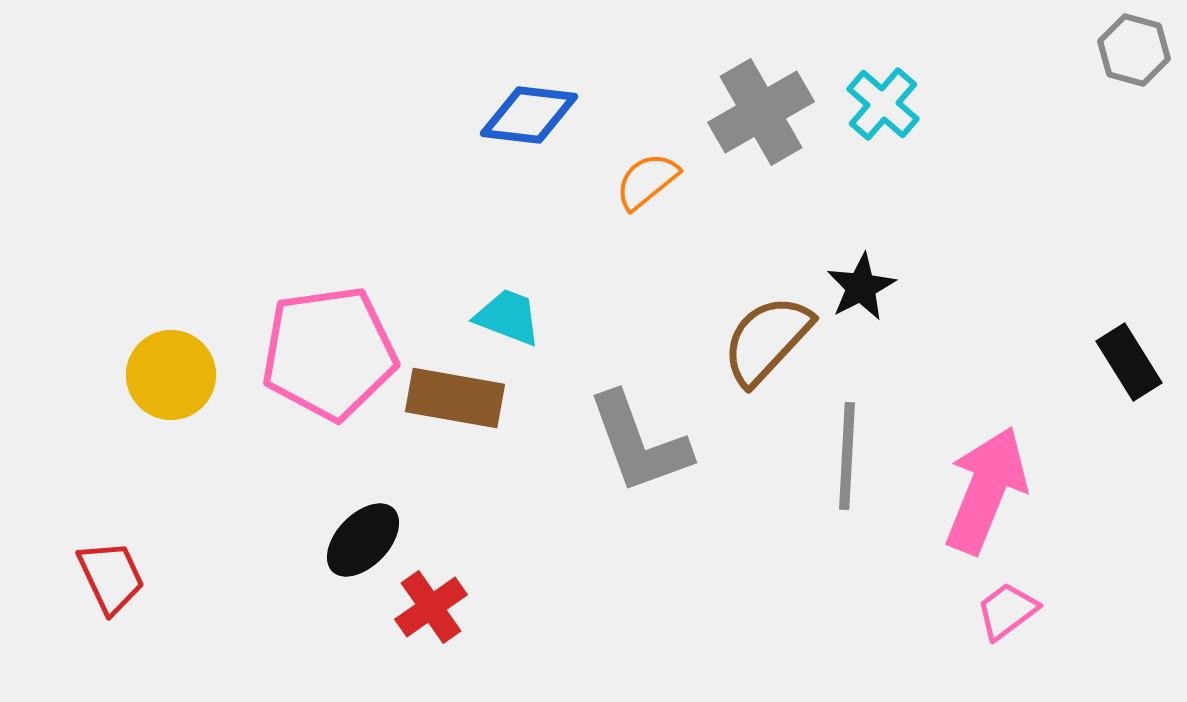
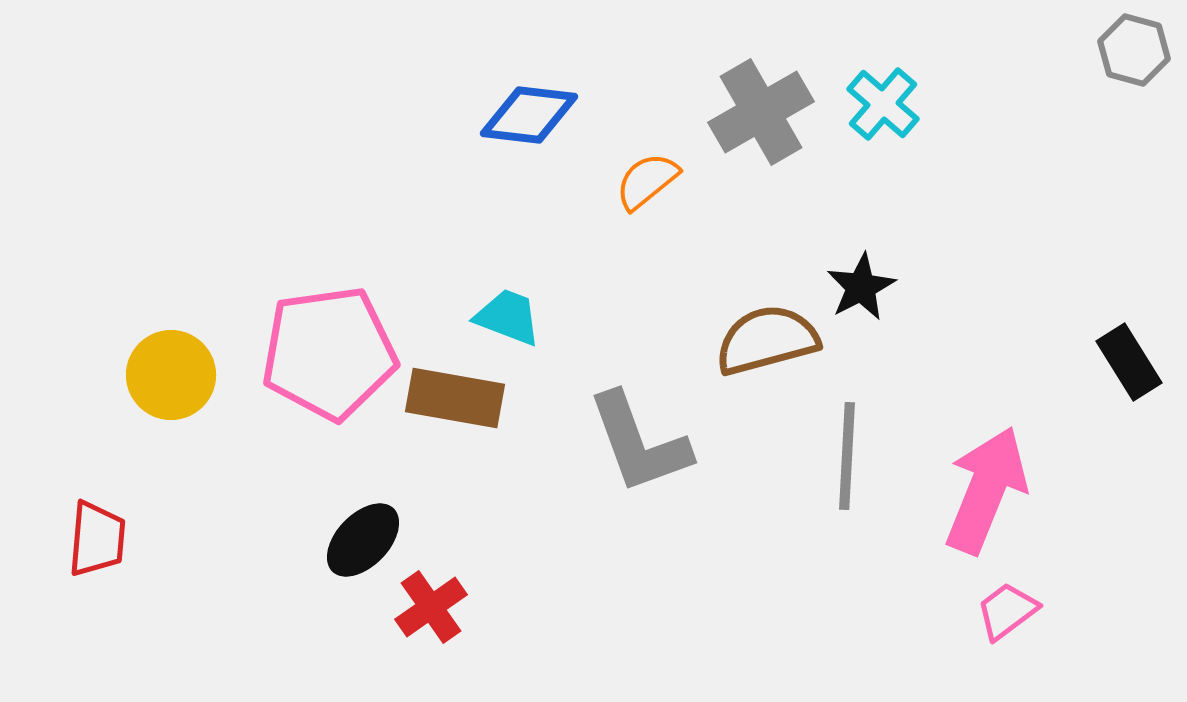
brown semicircle: rotated 32 degrees clockwise
red trapezoid: moved 14 px left, 38 px up; rotated 30 degrees clockwise
